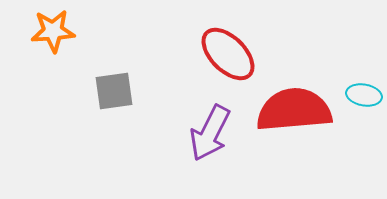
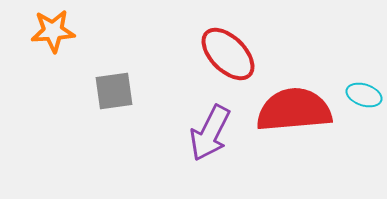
cyan ellipse: rotated 8 degrees clockwise
